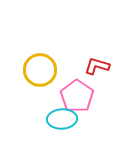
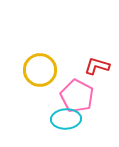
pink pentagon: rotated 8 degrees counterclockwise
cyan ellipse: moved 4 px right
